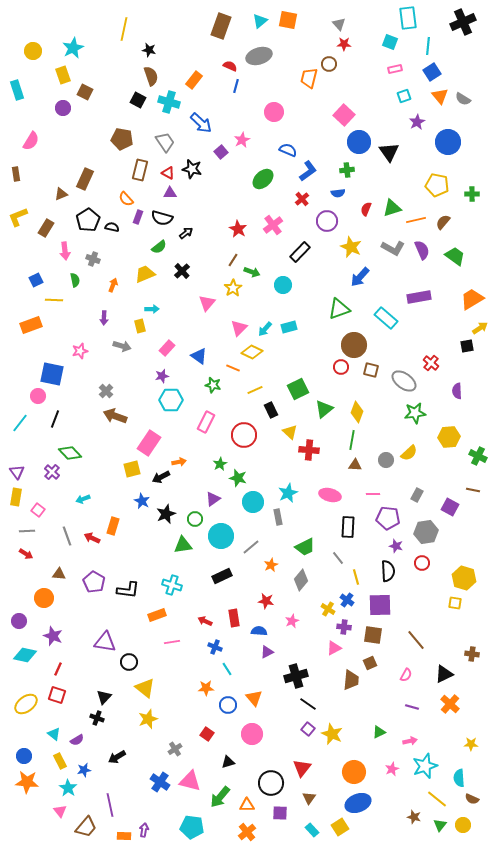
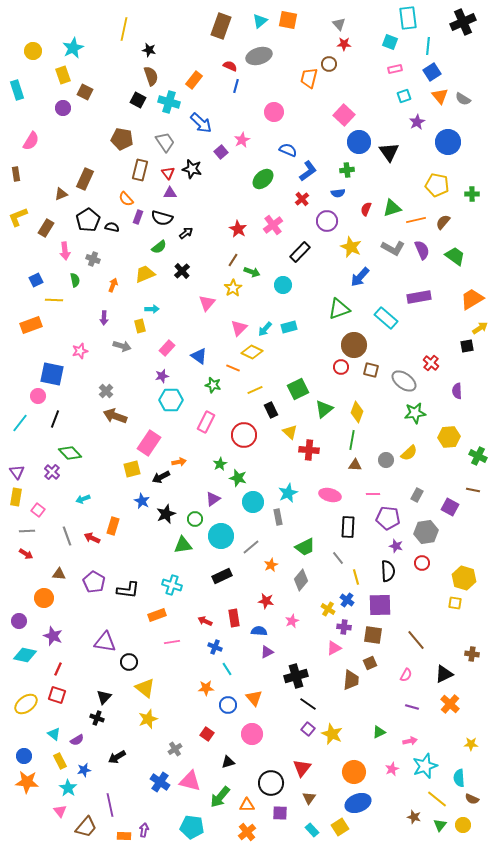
red triangle at (168, 173): rotated 24 degrees clockwise
